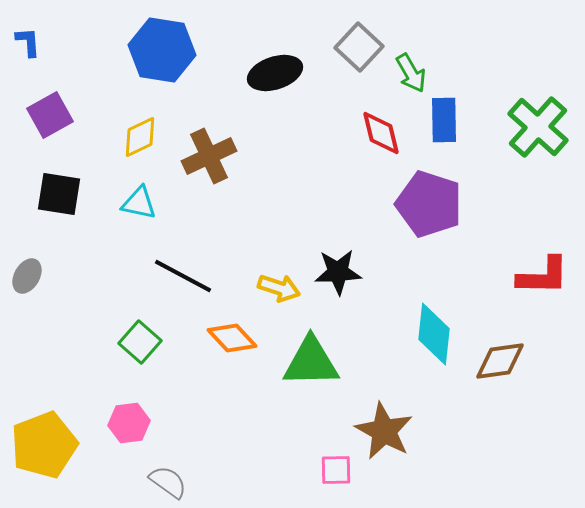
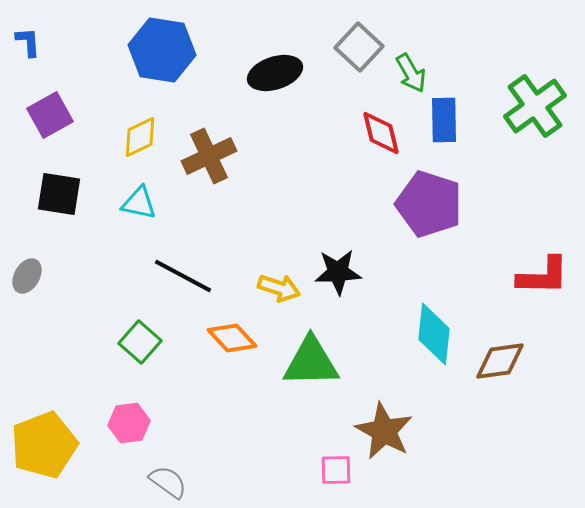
green cross: moved 3 px left, 21 px up; rotated 12 degrees clockwise
